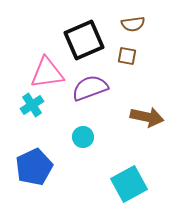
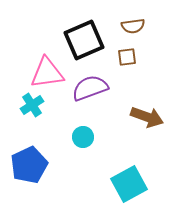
brown semicircle: moved 2 px down
brown square: moved 1 px down; rotated 18 degrees counterclockwise
brown arrow: rotated 8 degrees clockwise
blue pentagon: moved 5 px left, 2 px up
